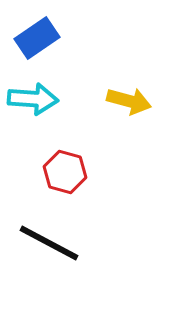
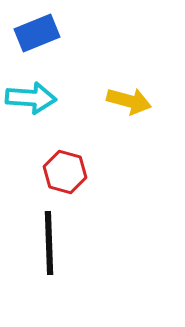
blue rectangle: moved 5 px up; rotated 12 degrees clockwise
cyan arrow: moved 2 px left, 1 px up
black line: rotated 60 degrees clockwise
